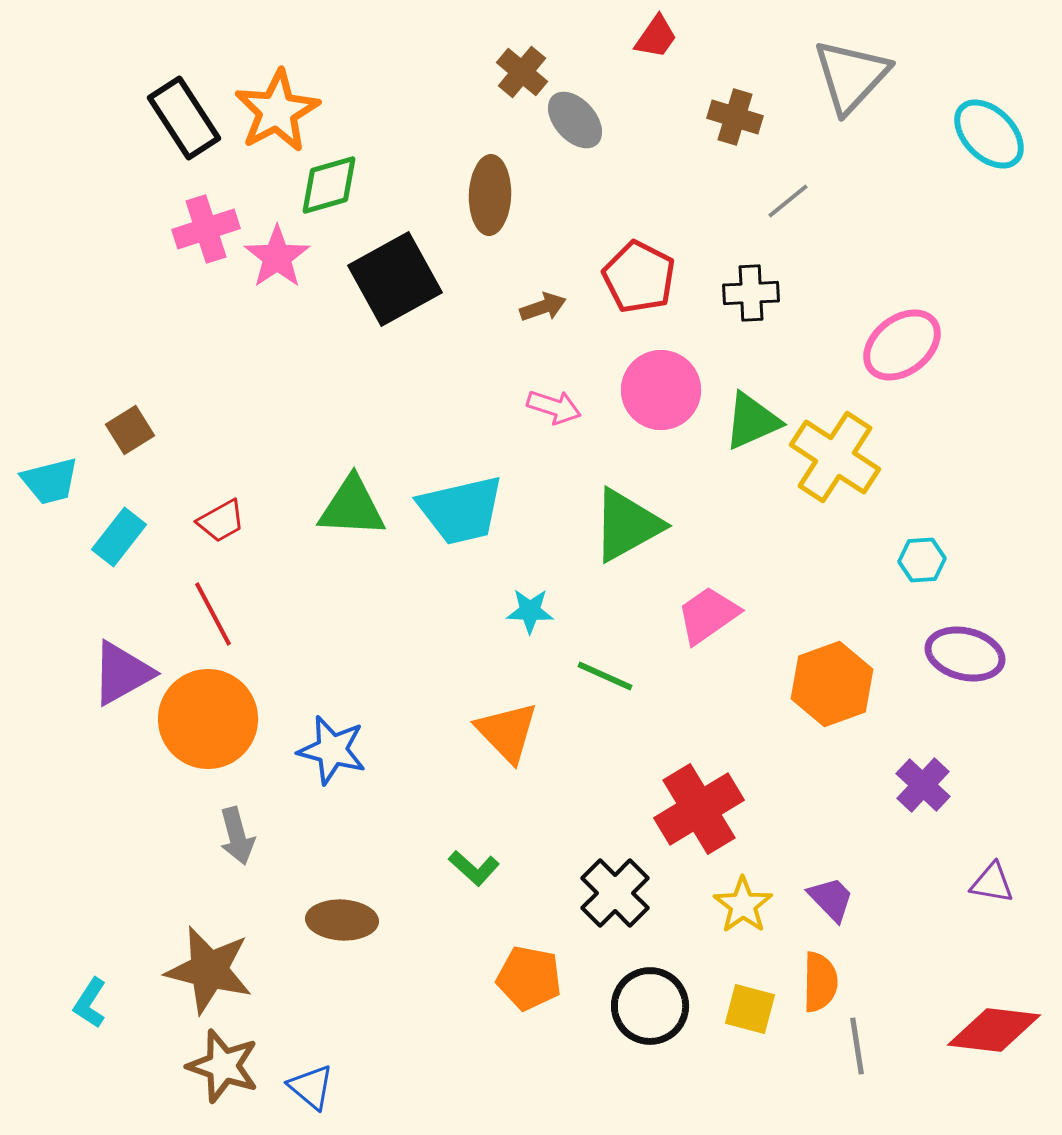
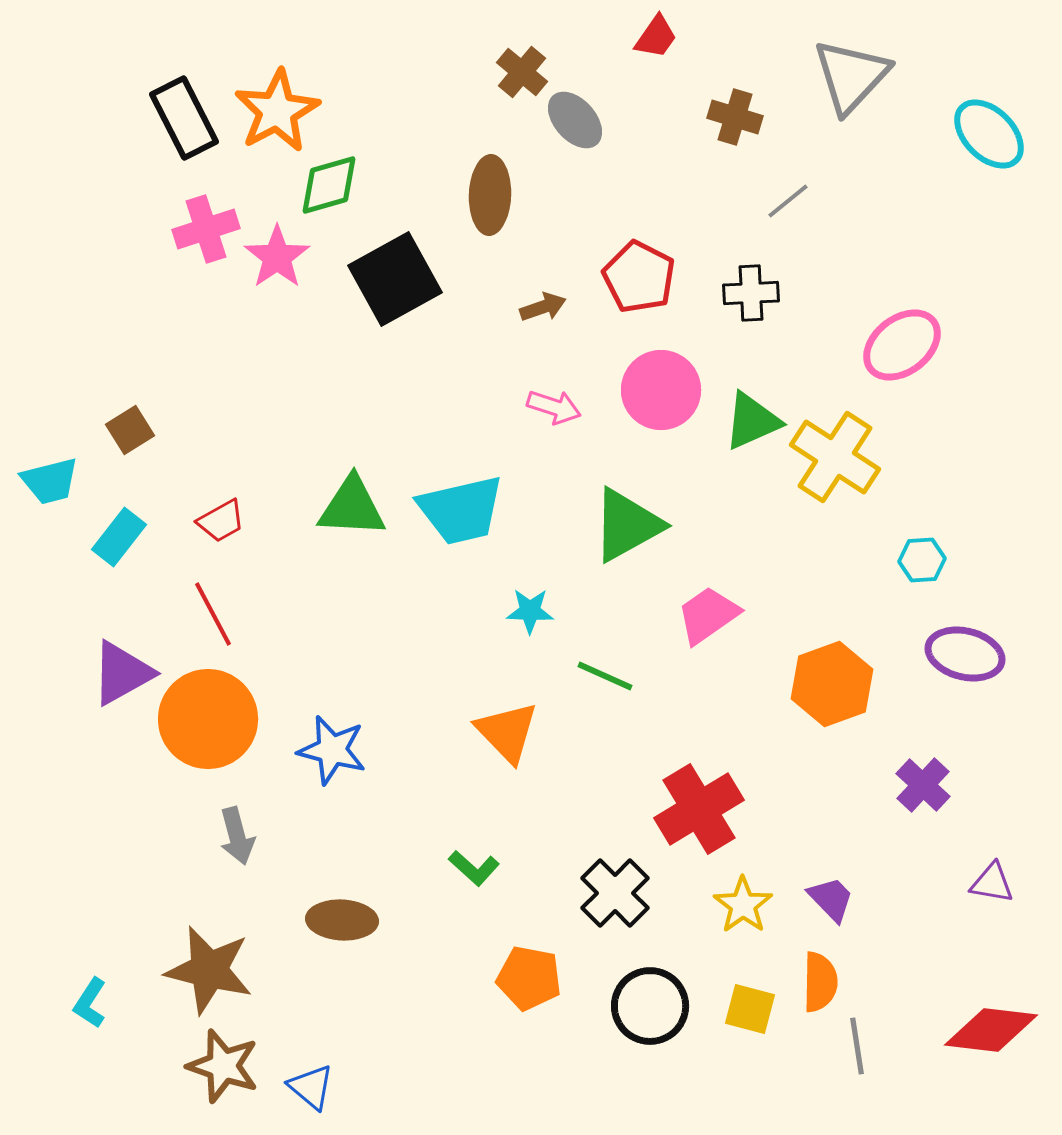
black rectangle at (184, 118): rotated 6 degrees clockwise
red diamond at (994, 1030): moved 3 px left
